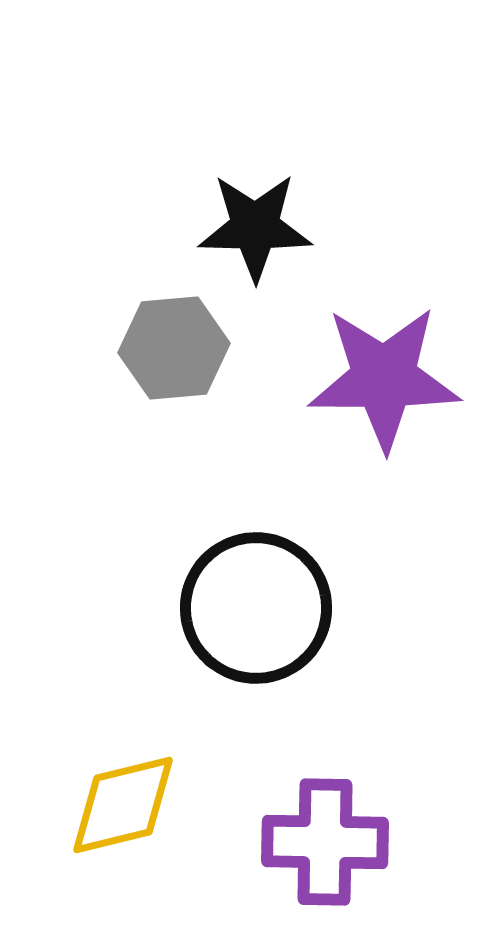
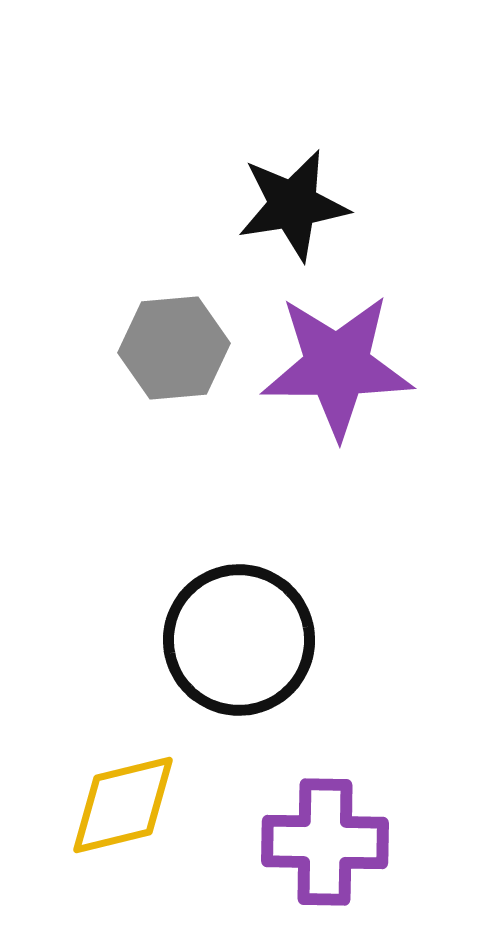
black star: moved 38 px right, 22 px up; rotated 10 degrees counterclockwise
purple star: moved 47 px left, 12 px up
black circle: moved 17 px left, 32 px down
